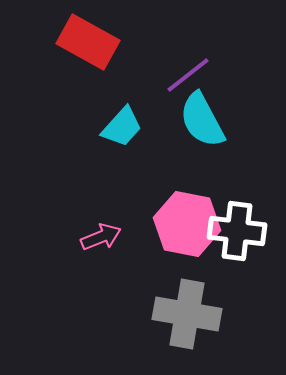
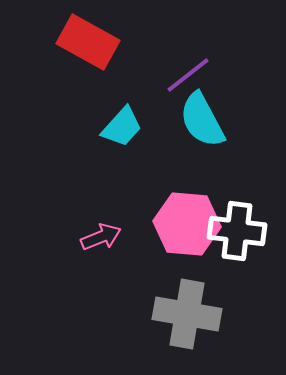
pink hexagon: rotated 6 degrees counterclockwise
